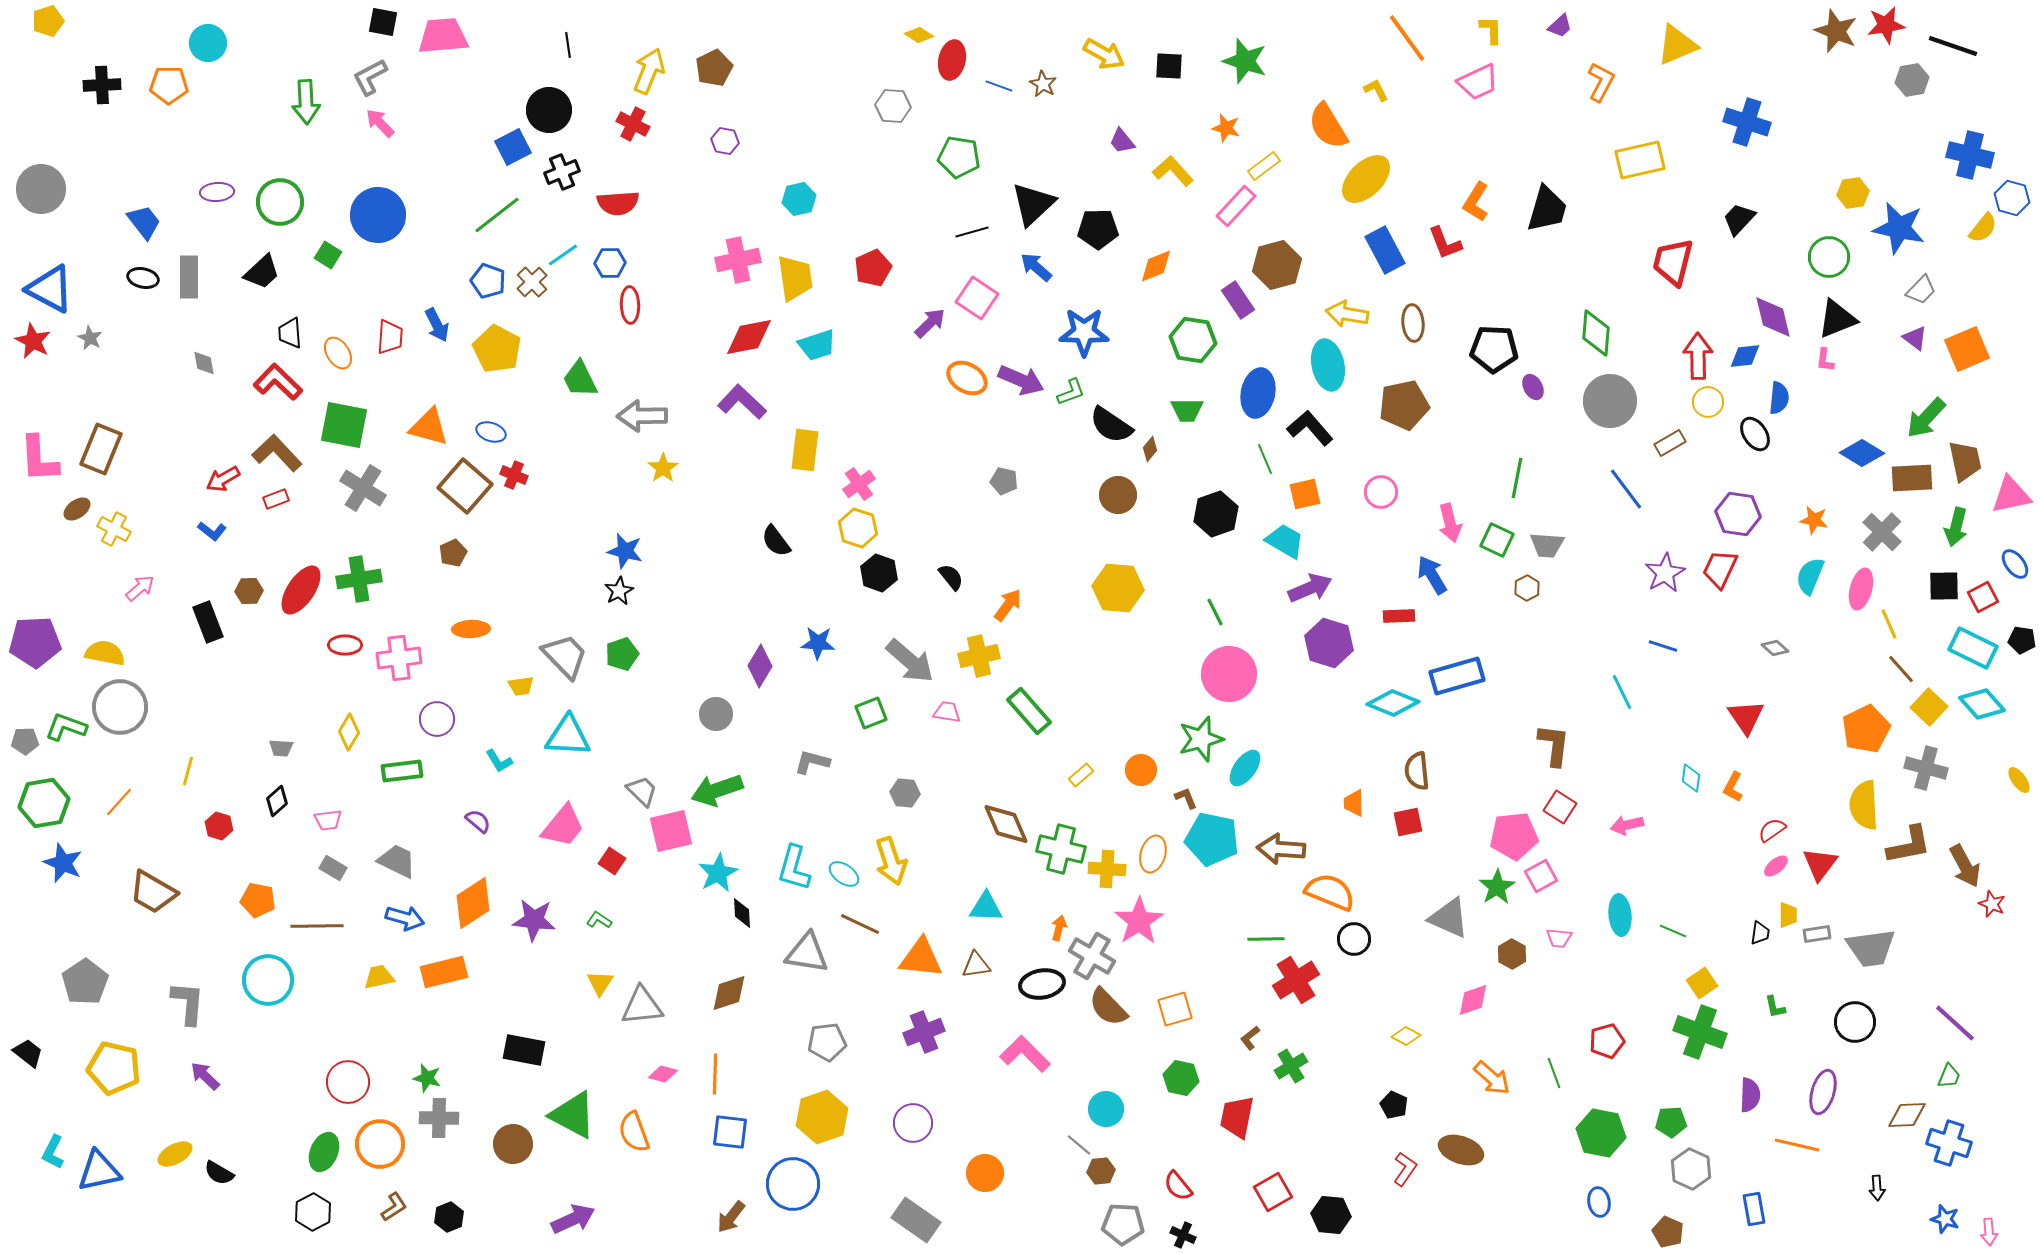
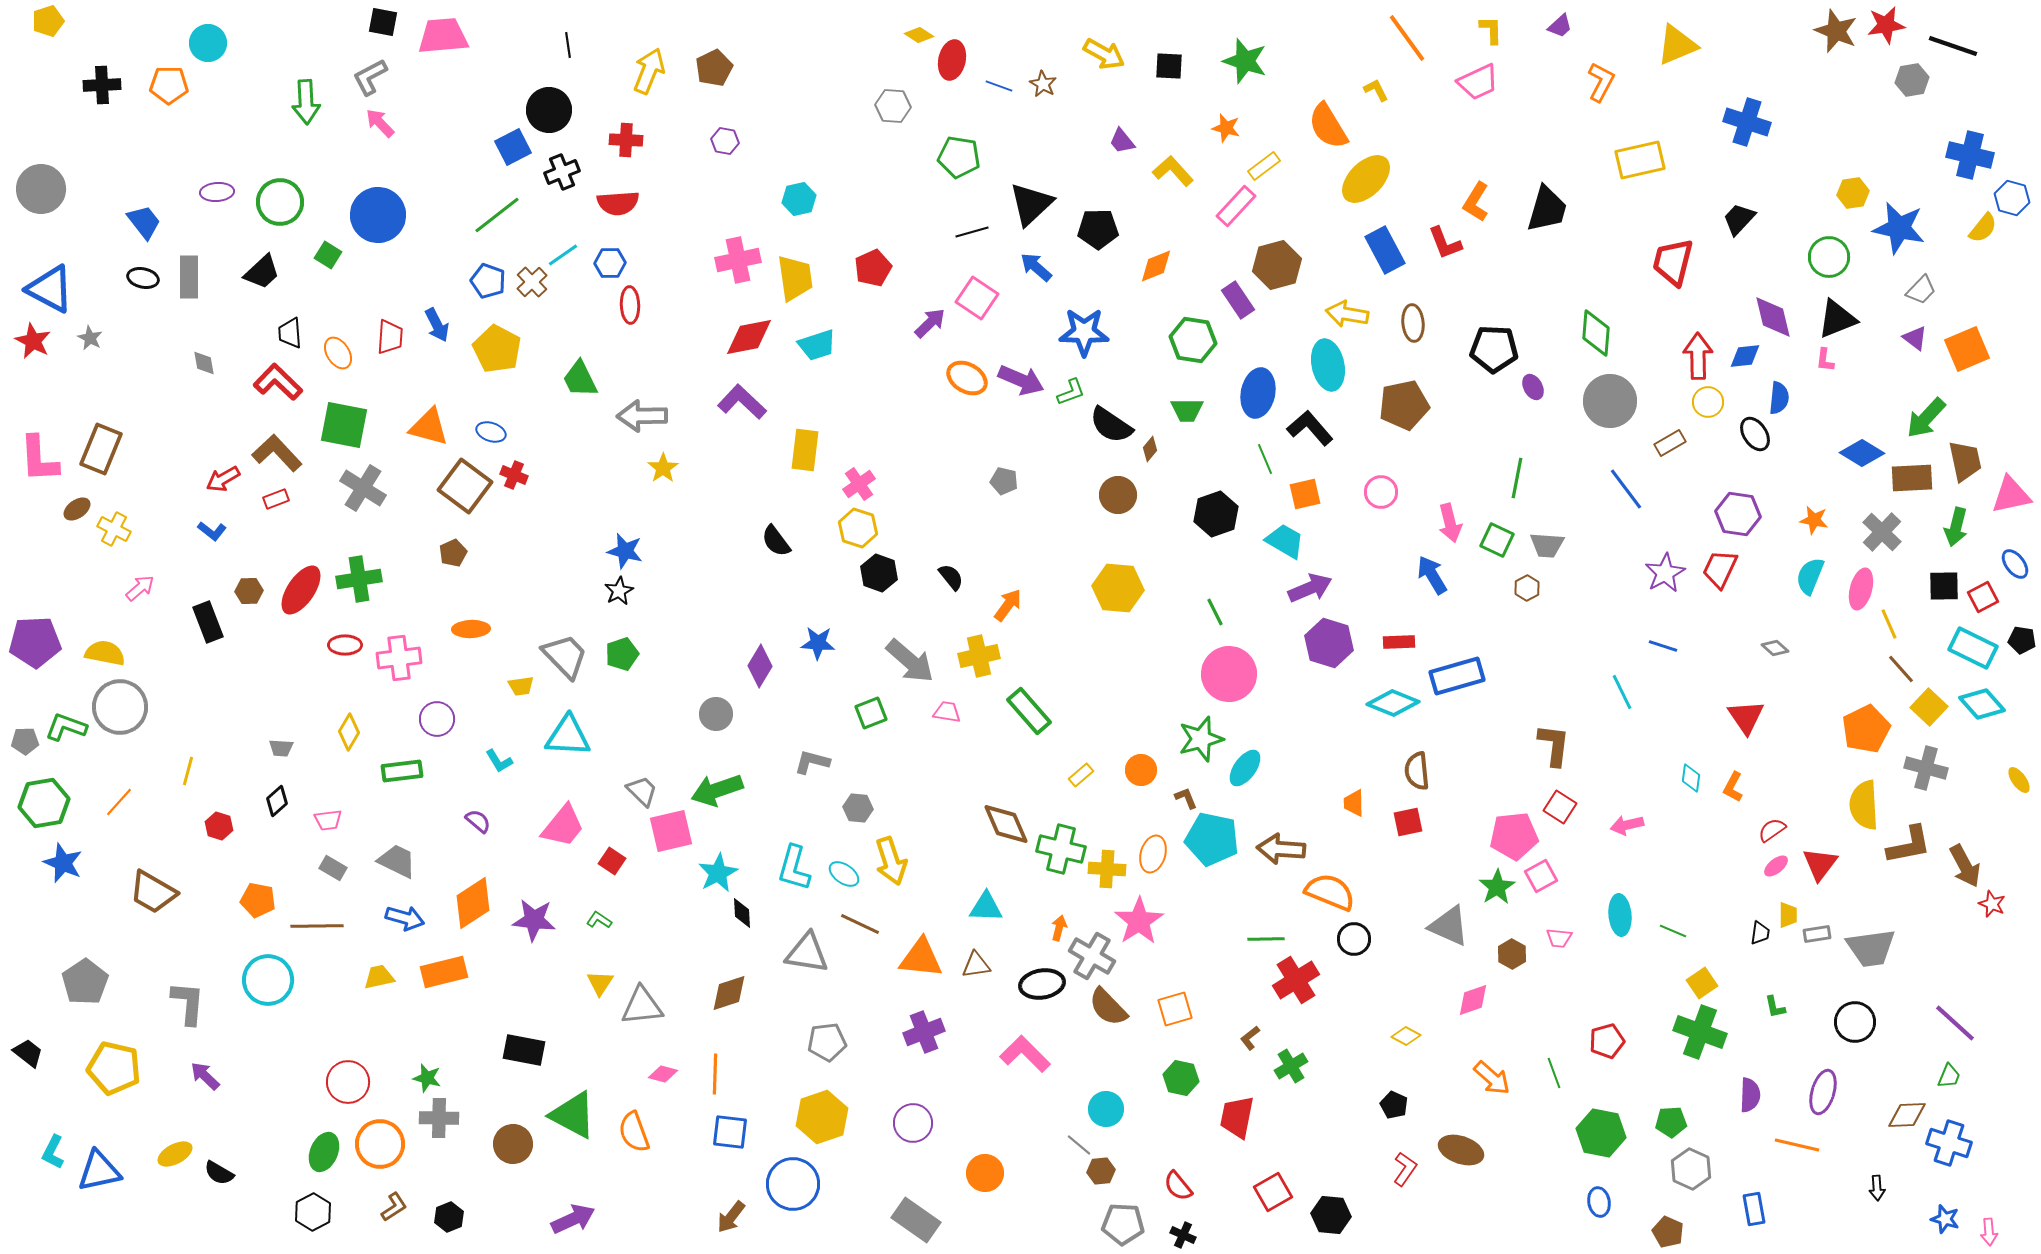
red cross at (633, 124): moved 7 px left, 16 px down; rotated 24 degrees counterclockwise
black triangle at (1033, 204): moved 2 px left
brown square at (465, 486): rotated 4 degrees counterclockwise
red rectangle at (1399, 616): moved 26 px down
gray hexagon at (905, 793): moved 47 px left, 15 px down
gray triangle at (1449, 918): moved 8 px down
